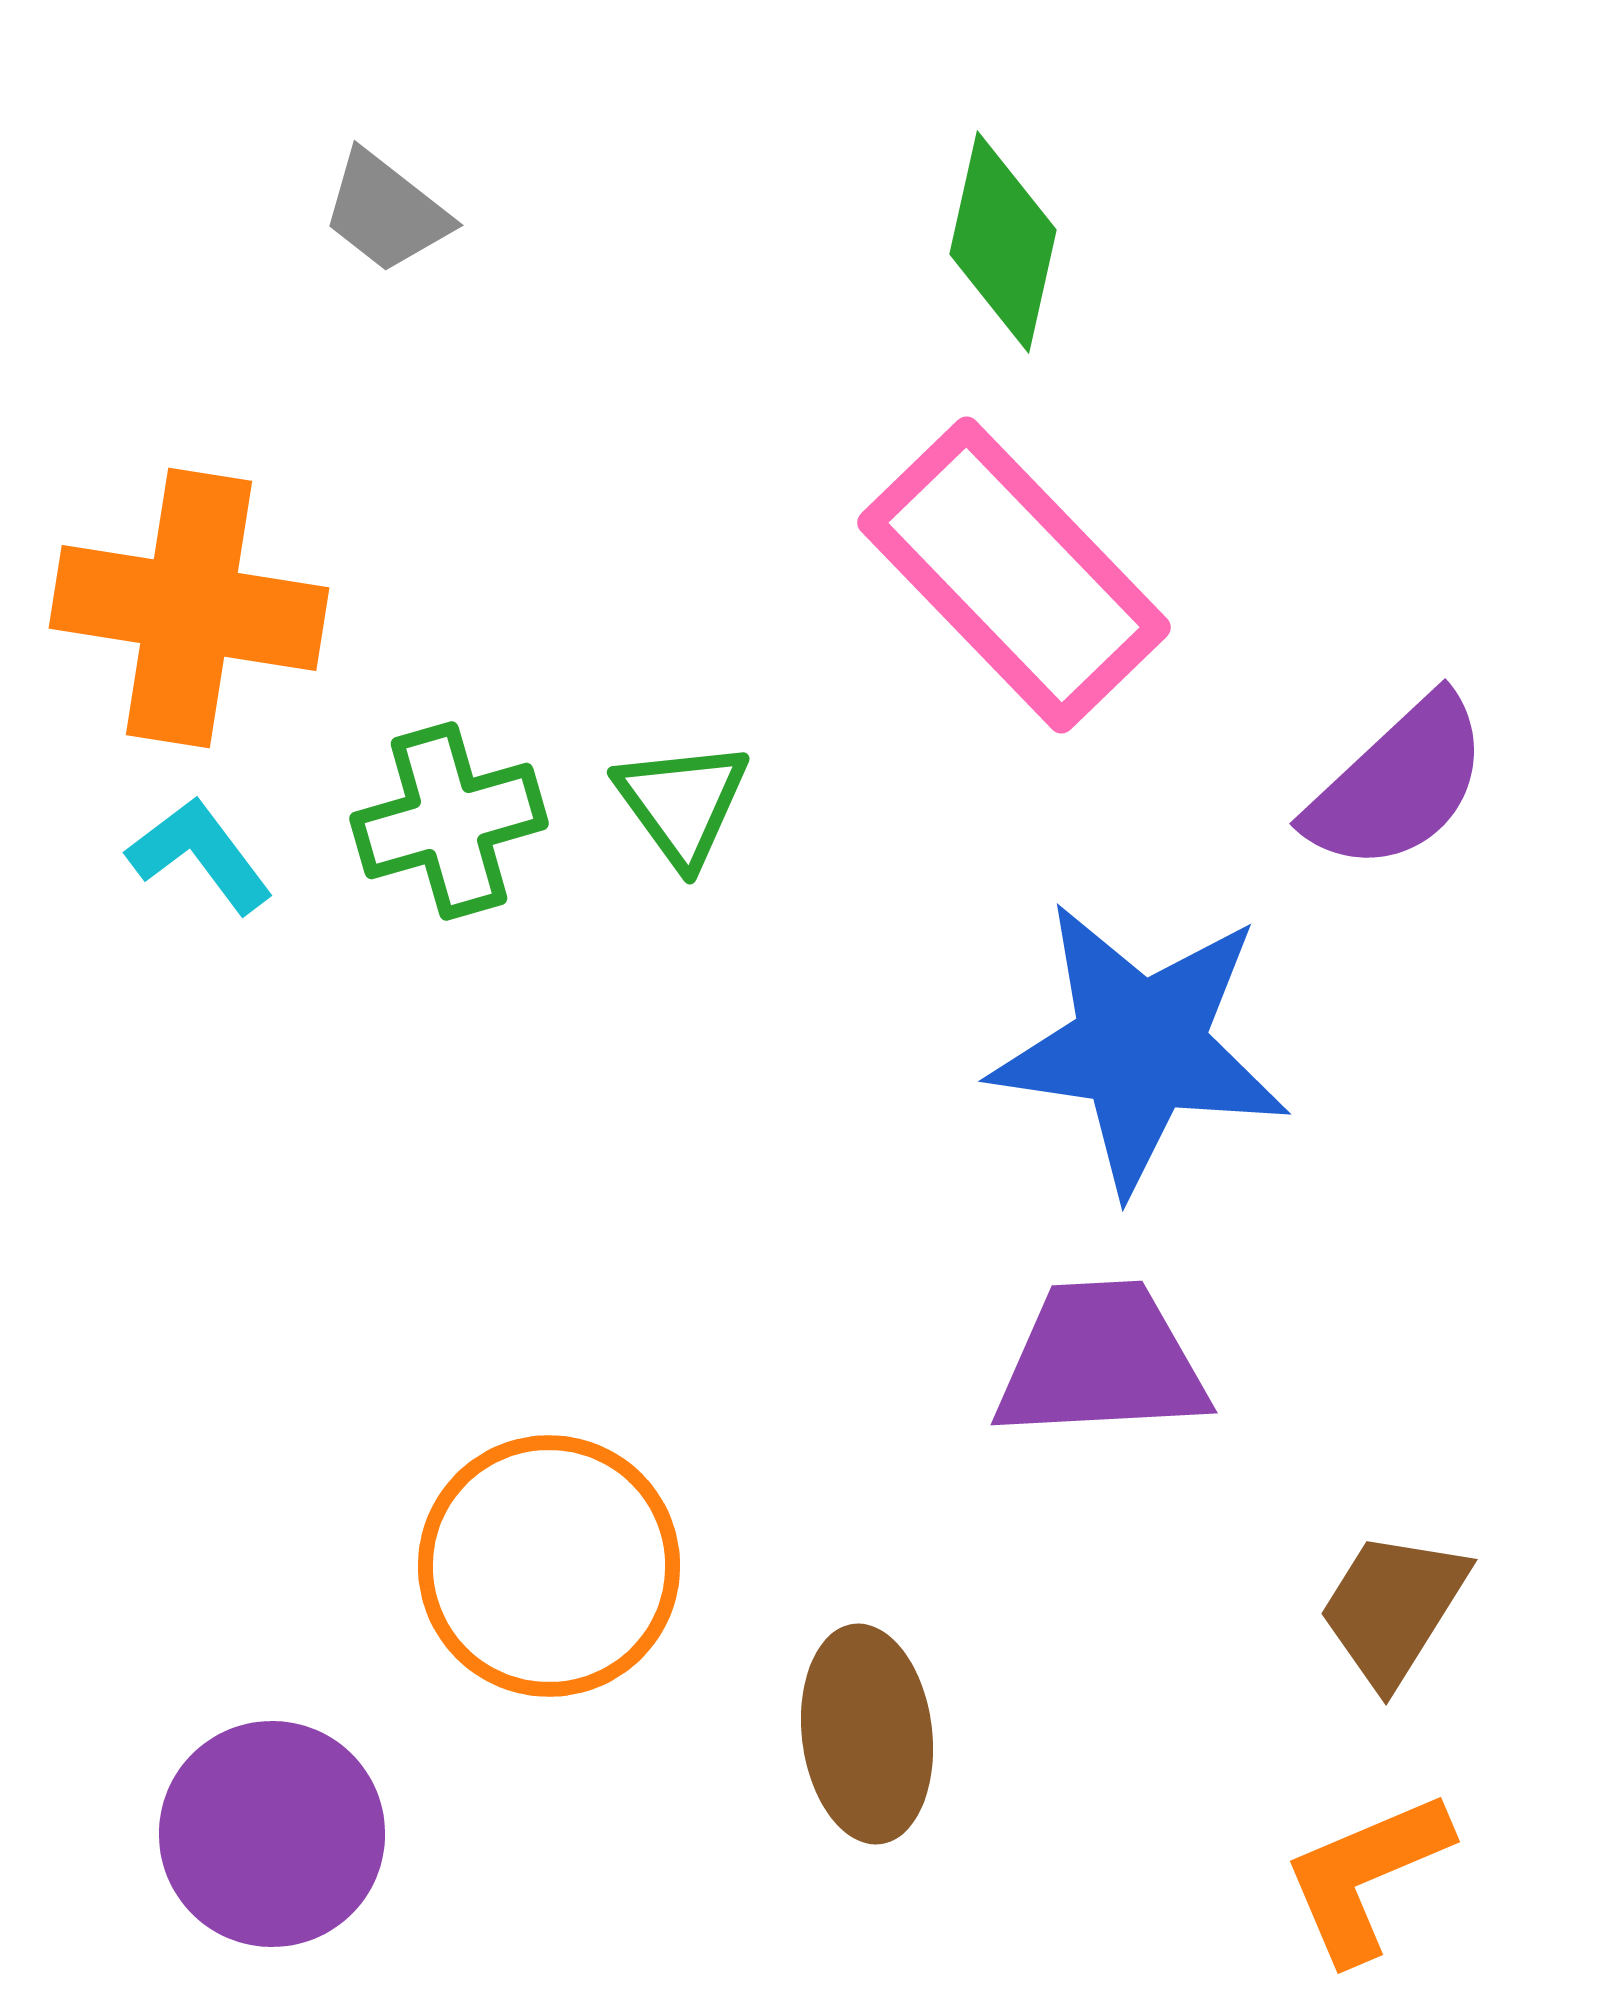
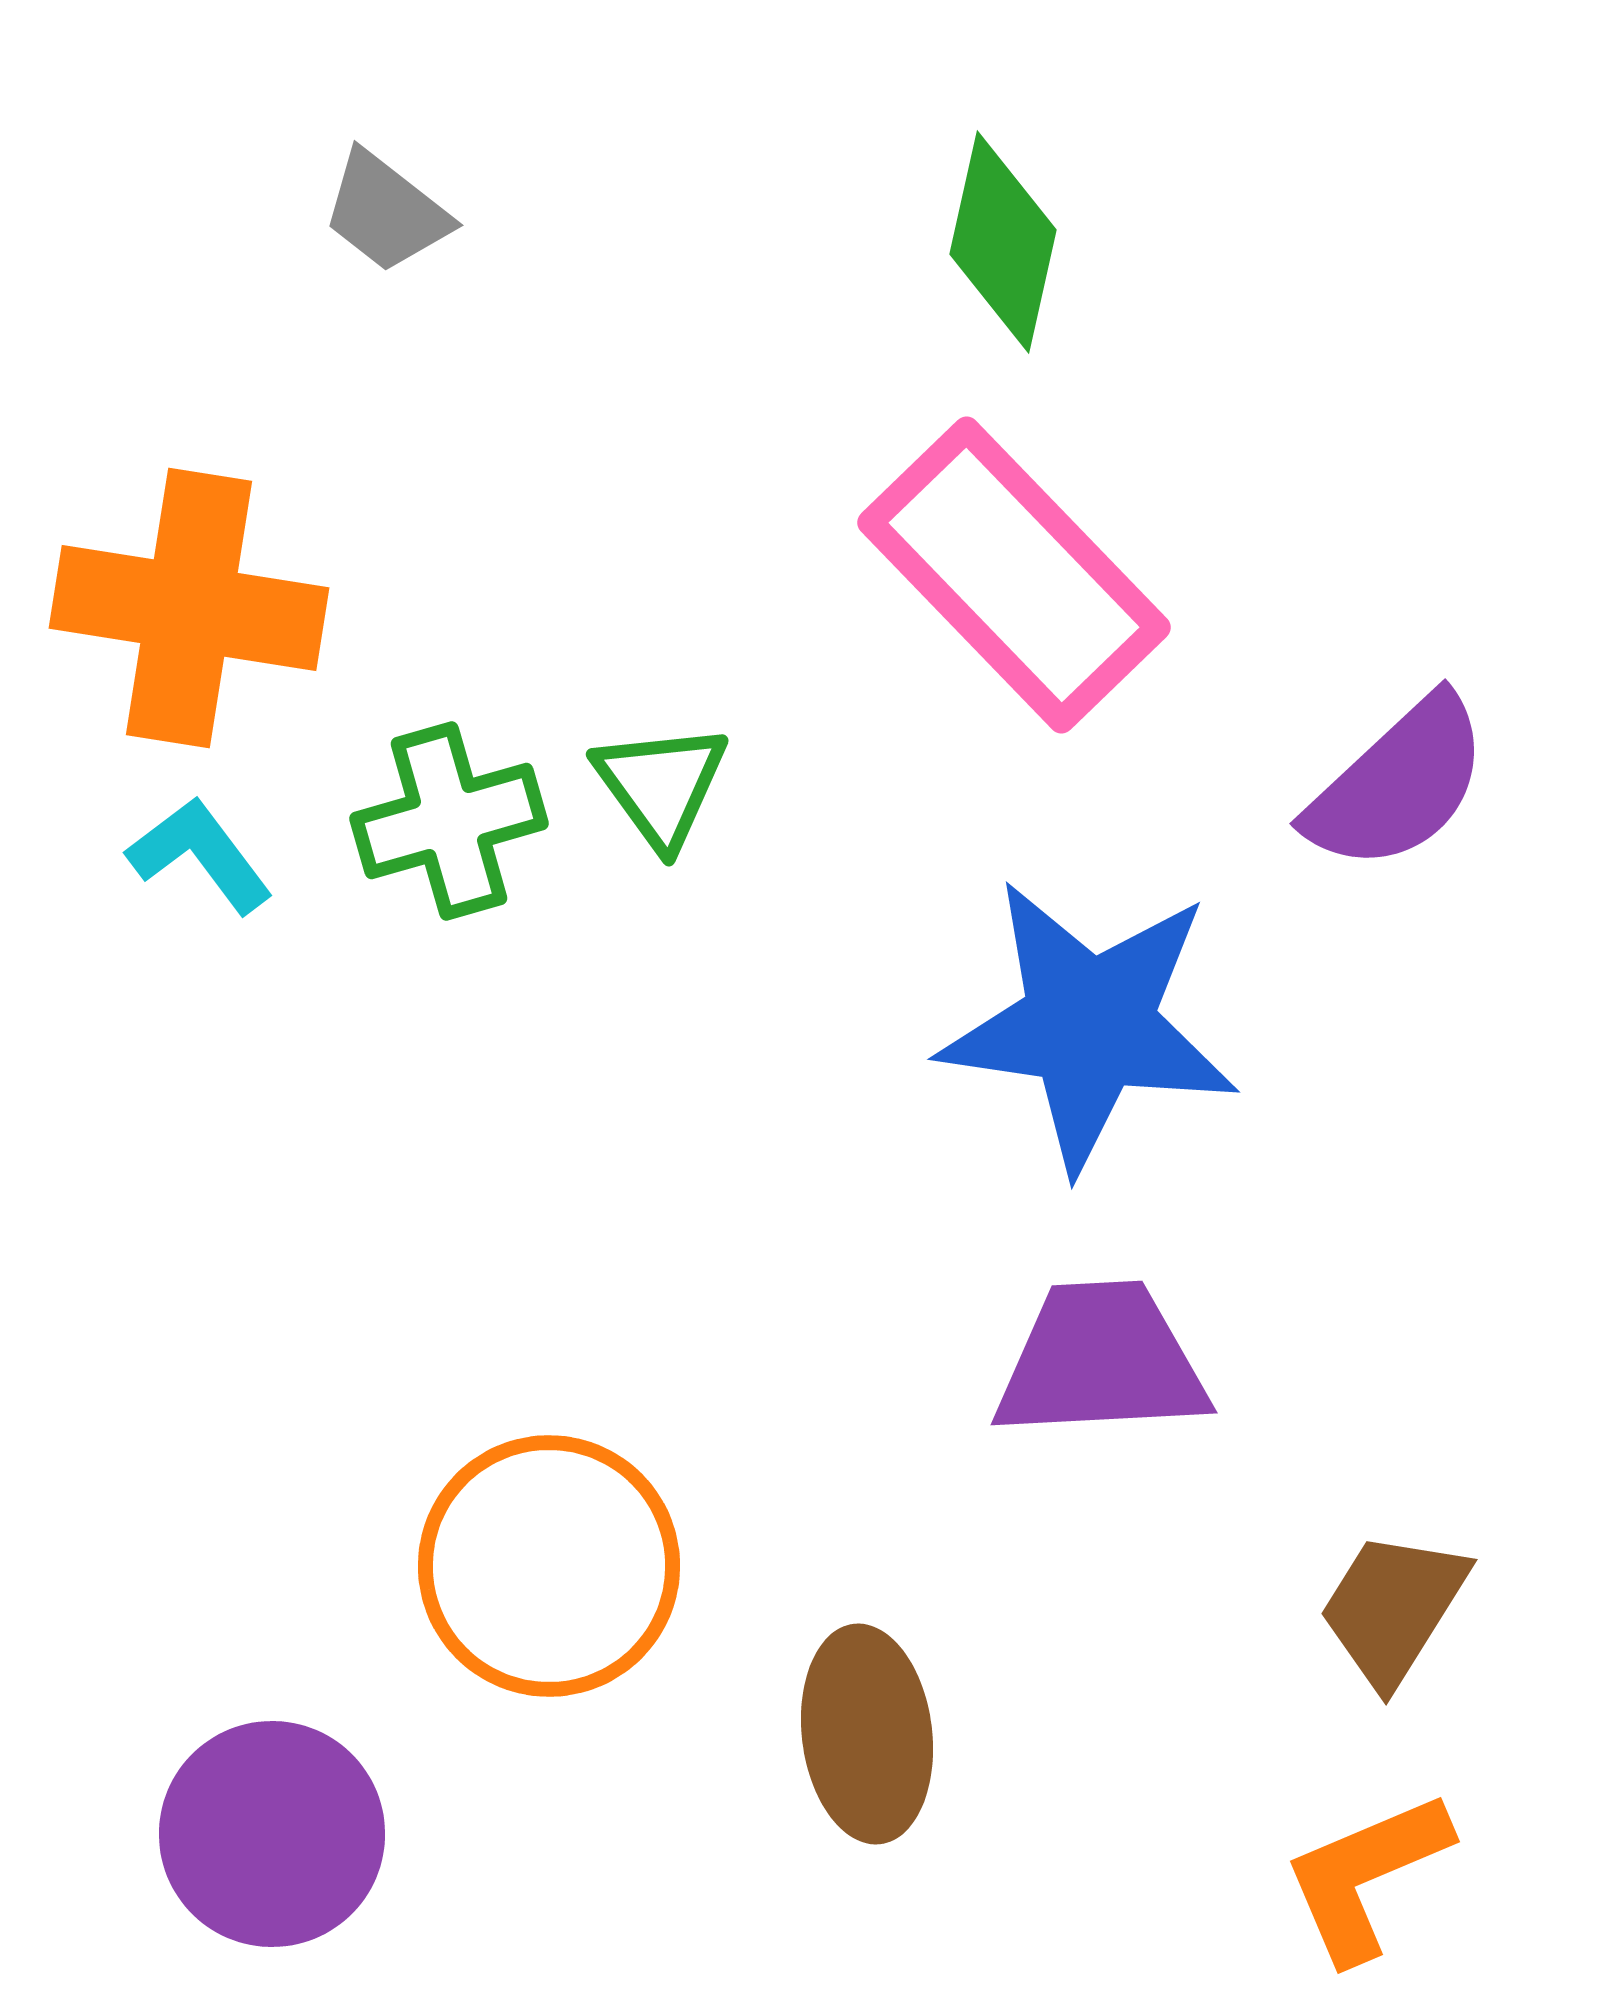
green triangle: moved 21 px left, 18 px up
blue star: moved 51 px left, 22 px up
